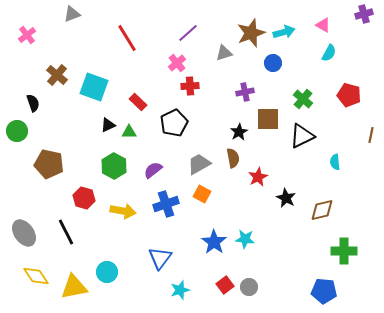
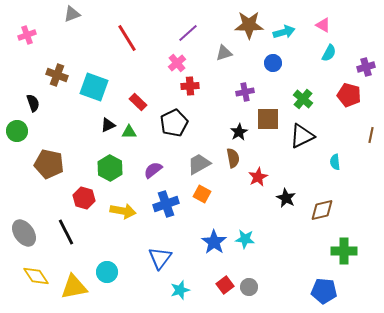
purple cross at (364, 14): moved 2 px right, 53 px down
brown star at (251, 33): moved 2 px left, 8 px up; rotated 20 degrees clockwise
pink cross at (27, 35): rotated 18 degrees clockwise
brown cross at (57, 75): rotated 20 degrees counterclockwise
green hexagon at (114, 166): moved 4 px left, 2 px down
